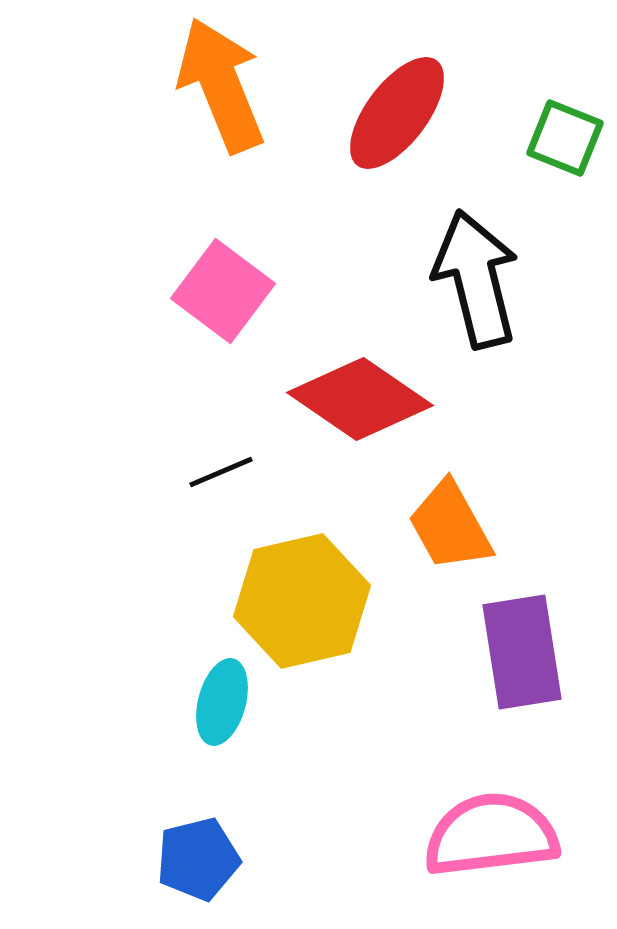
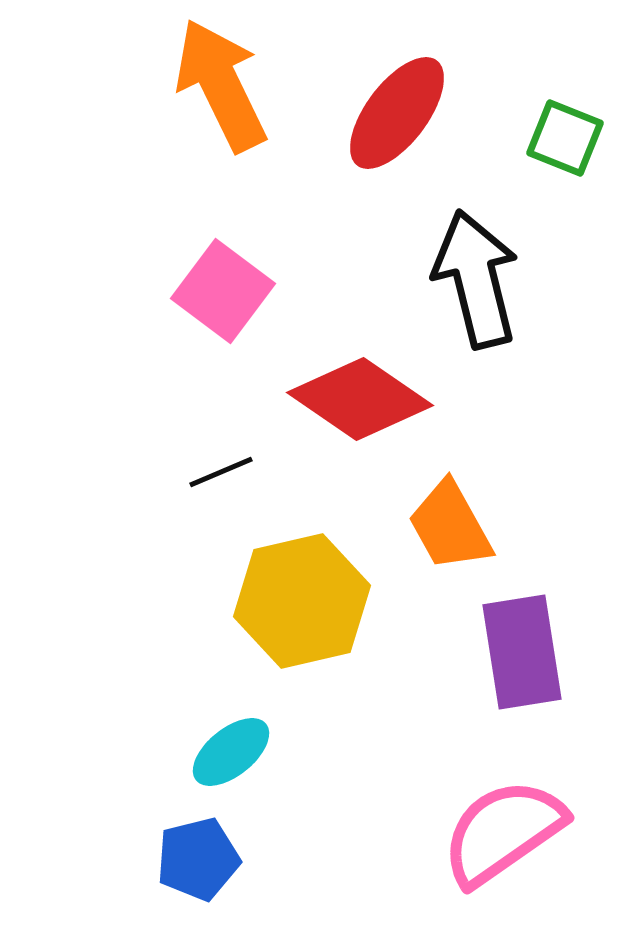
orange arrow: rotated 4 degrees counterclockwise
cyan ellipse: moved 9 px right, 50 px down; rotated 36 degrees clockwise
pink semicircle: moved 12 px right, 3 px up; rotated 28 degrees counterclockwise
